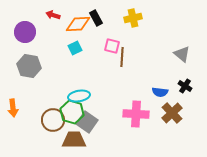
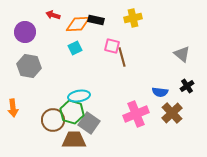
black rectangle: moved 2 px down; rotated 49 degrees counterclockwise
brown line: rotated 18 degrees counterclockwise
black cross: moved 2 px right; rotated 24 degrees clockwise
pink cross: rotated 25 degrees counterclockwise
gray square: moved 2 px right, 1 px down
